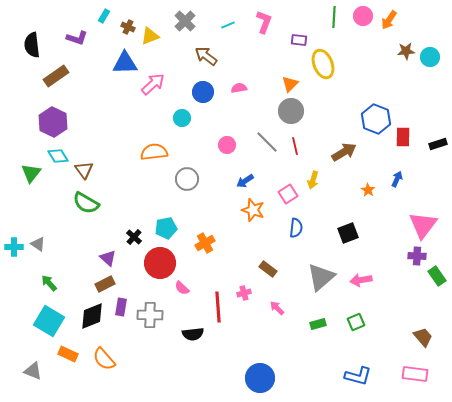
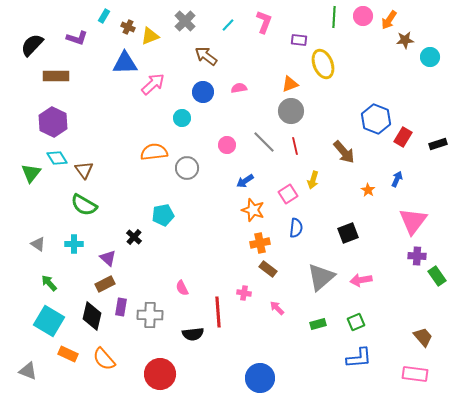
cyan line at (228, 25): rotated 24 degrees counterclockwise
black semicircle at (32, 45): rotated 50 degrees clockwise
brown star at (406, 51): moved 1 px left, 11 px up
brown rectangle at (56, 76): rotated 35 degrees clockwise
orange triangle at (290, 84): rotated 24 degrees clockwise
red rectangle at (403, 137): rotated 30 degrees clockwise
gray line at (267, 142): moved 3 px left
brown arrow at (344, 152): rotated 80 degrees clockwise
cyan diamond at (58, 156): moved 1 px left, 2 px down
gray circle at (187, 179): moved 11 px up
green semicircle at (86, 203): moved 2 px left, 2 px down
pink triangle at (423, 225): moved 10 px left, 4 px up
cyan pentagon at (166, 228): moved 3 px left, 13 px up
orange cross at (205, 243): moved 55 px right; rotated 18 degrees clockwise
cyan cross at (14, 247): moved 60 px right, 3 px up
red circle at (160, 263): moved 111 px down
pink semicircle at (182, 288): rotated 21 degrees clockwise
pink cross at (244, 293): rotated 24 degrees clockwise
red line at (218, 307): moved 5 px down
black diamond at (92, 316): rotated 56 degrees counterclockwise
gray triangle at (33, 371): moved 5 px left
blue L-shape at (358, 376): moved 1 px right, 18 px up; rotated 20 degrees counterclockwise
